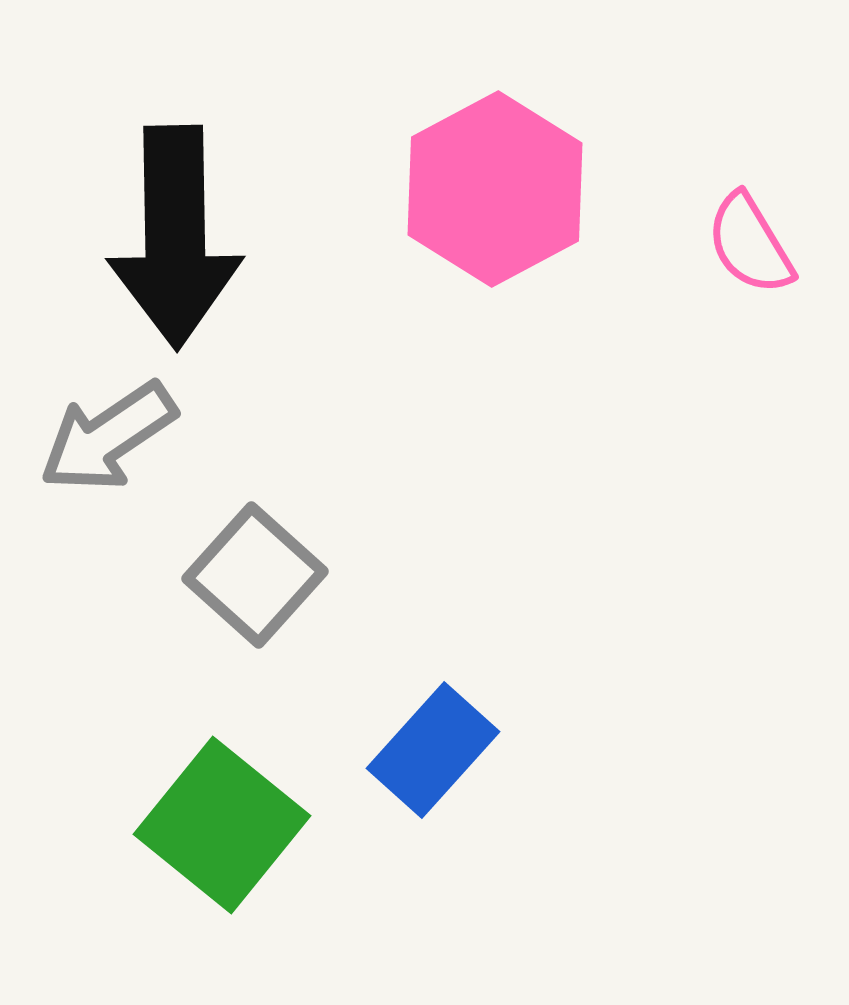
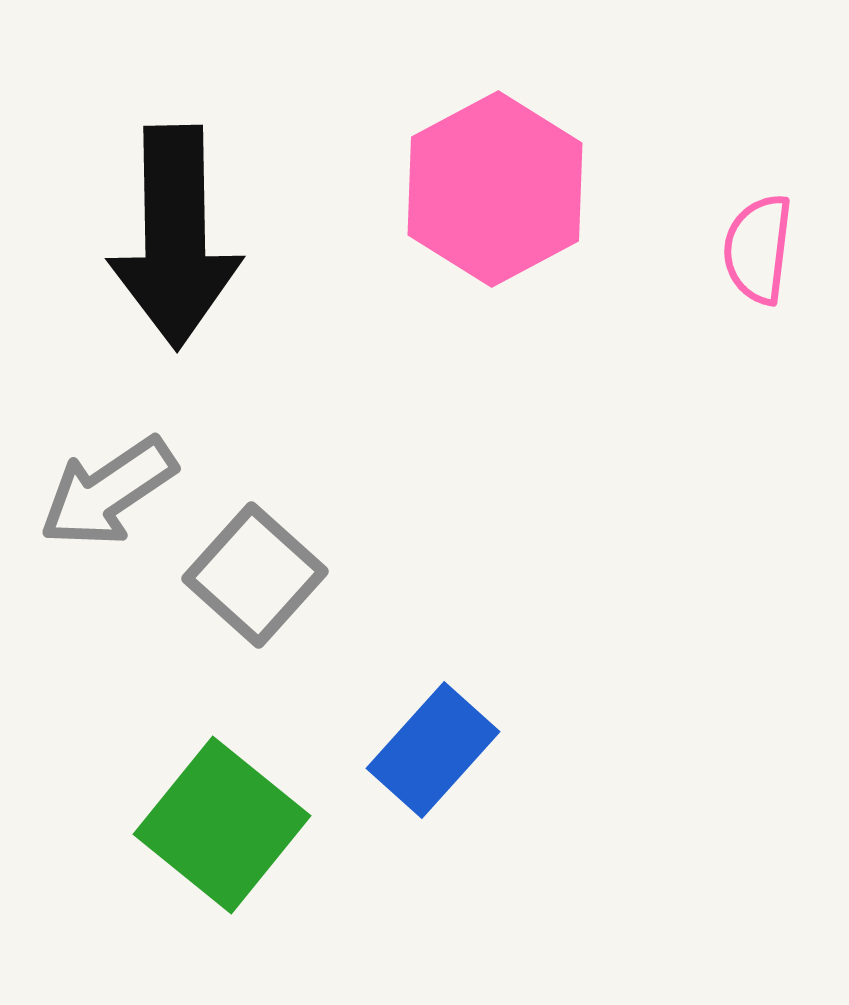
pink semicircle: moved 8 px right, 5 px down; rotated 38 degrees clockwise
gray arrow: moved 55 px down
